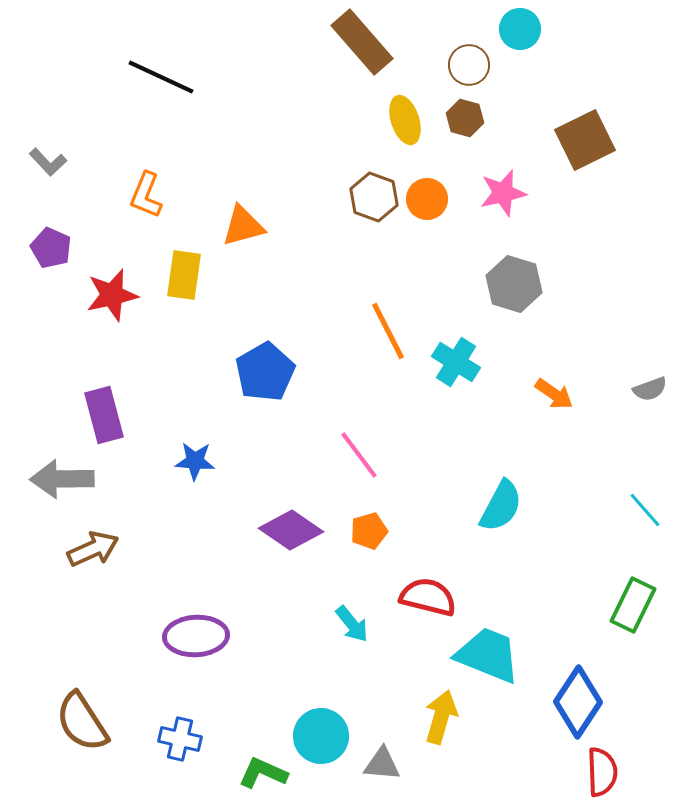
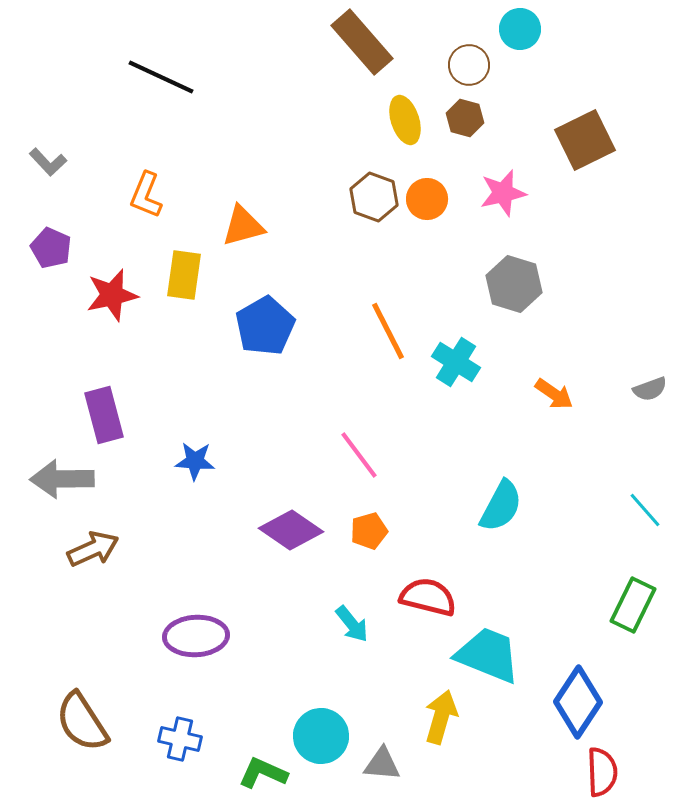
blue pentagon at (265, 372): moved 46 px up
